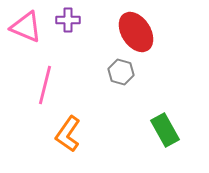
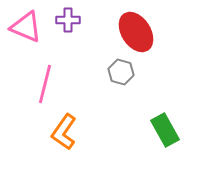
pink line: moved 1 px up
orange L-shape: moved 4 px left, 2 px up
